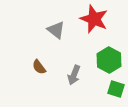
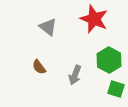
gray triangle: moved 8 px left, 3 px up
gray arrow: moved 1 px right
